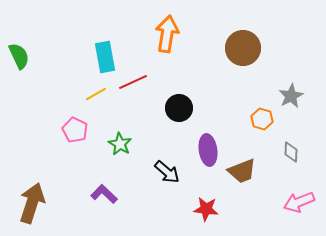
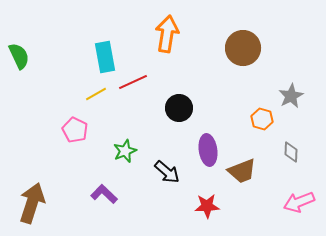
green star: moved 5 px right, 7 px down; rotated 20 degrees clockwise
red star: moved 1 px right, 3 px up; rotated 10 degrees counterclockwise
